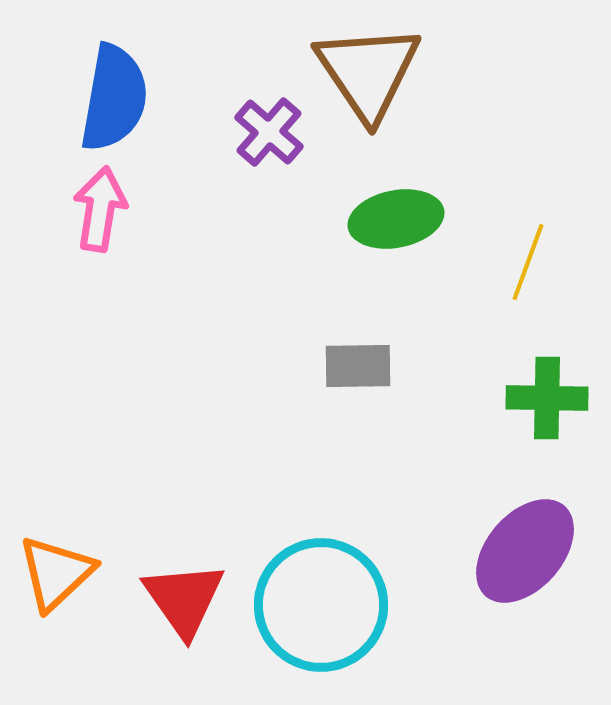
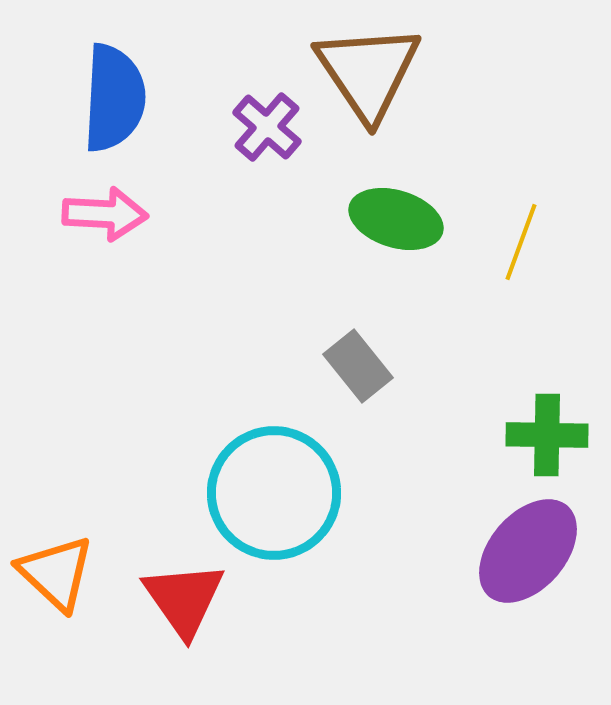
blue semicircle: rotated 7 degrees counterclockwise
purple cross: moved 2 px left, 5 px up
pink arrow: moved 5 px right, 5 px down; rotated 84 degrees clockwise
green ellipse: rotated 28 degrees clockwise
yellow line: moved 7 px left, 20 px up
gray rectangle: rotated 52 degrees clockwise
green cross: moved 37 px down
purple ellipse: moved 3 px right
orange triangle: rotated 34 degrees counterclockwise
cyan circle: moved 47 px left, 112 px up
